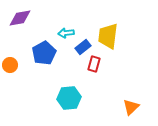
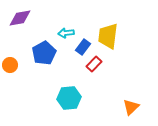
blue rectangle: rotated 14 degrees counterclockwise
red rectangle: rotated 28 degrees clockwise
